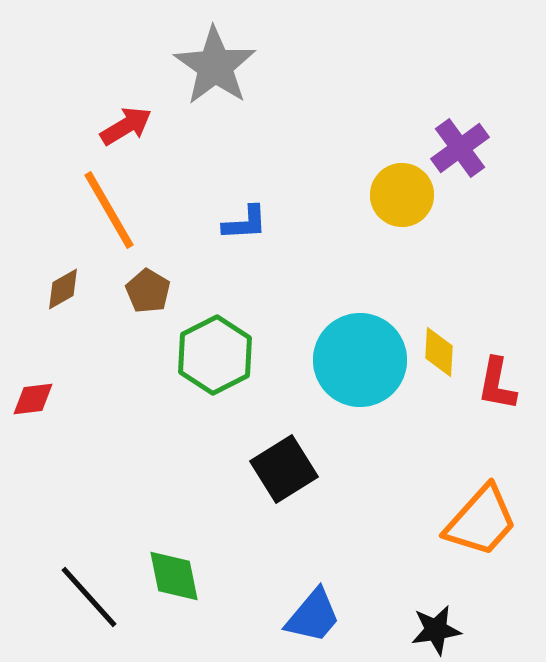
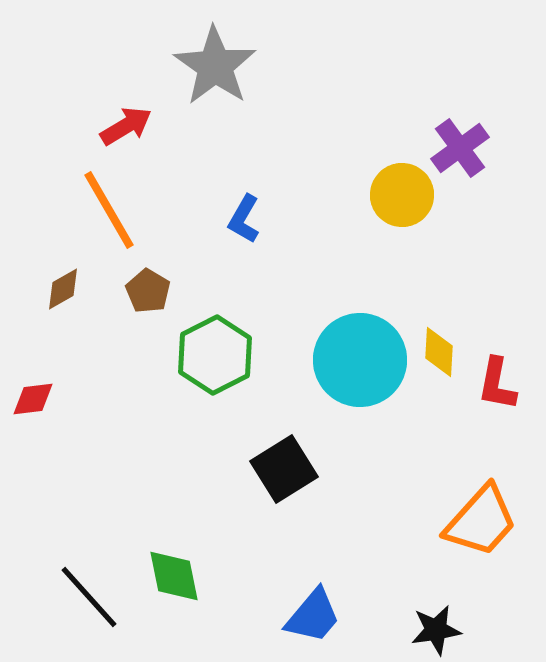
blue L-shape: moved 1 px left, 4 px up; rotated 123 degrees clockwise
